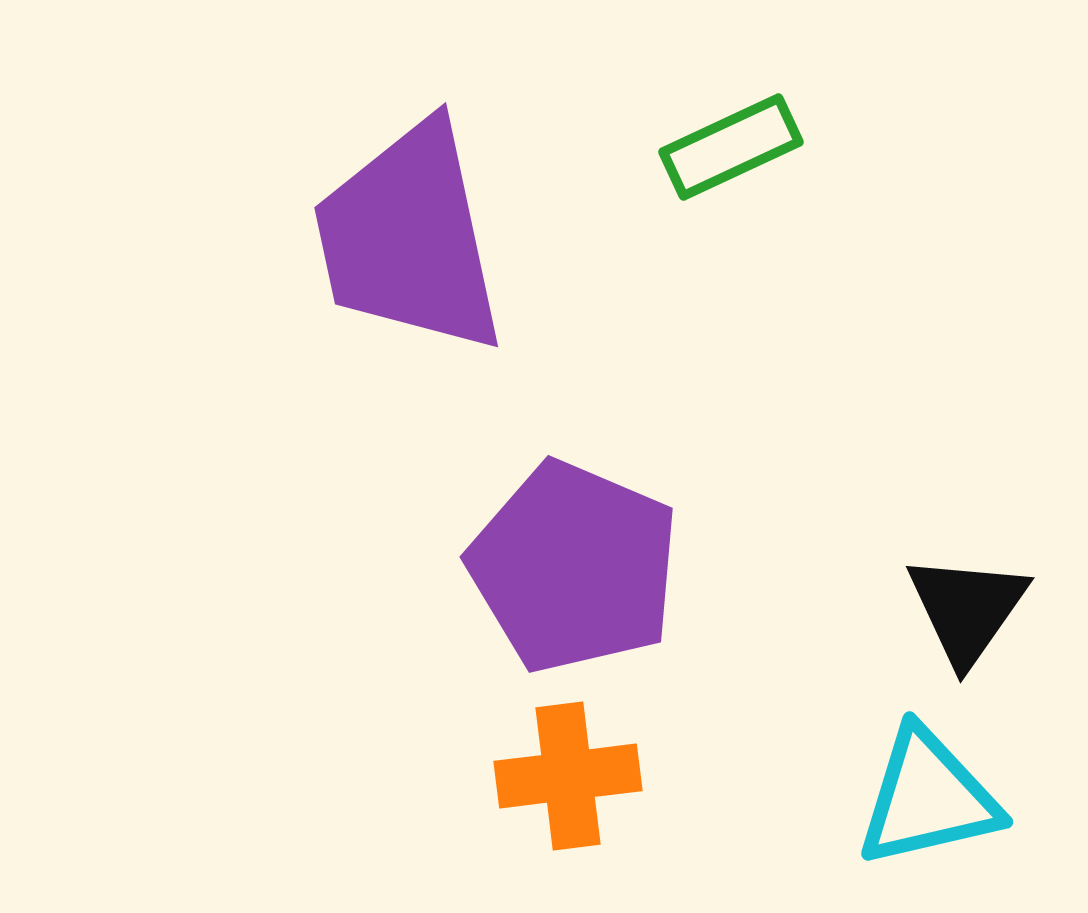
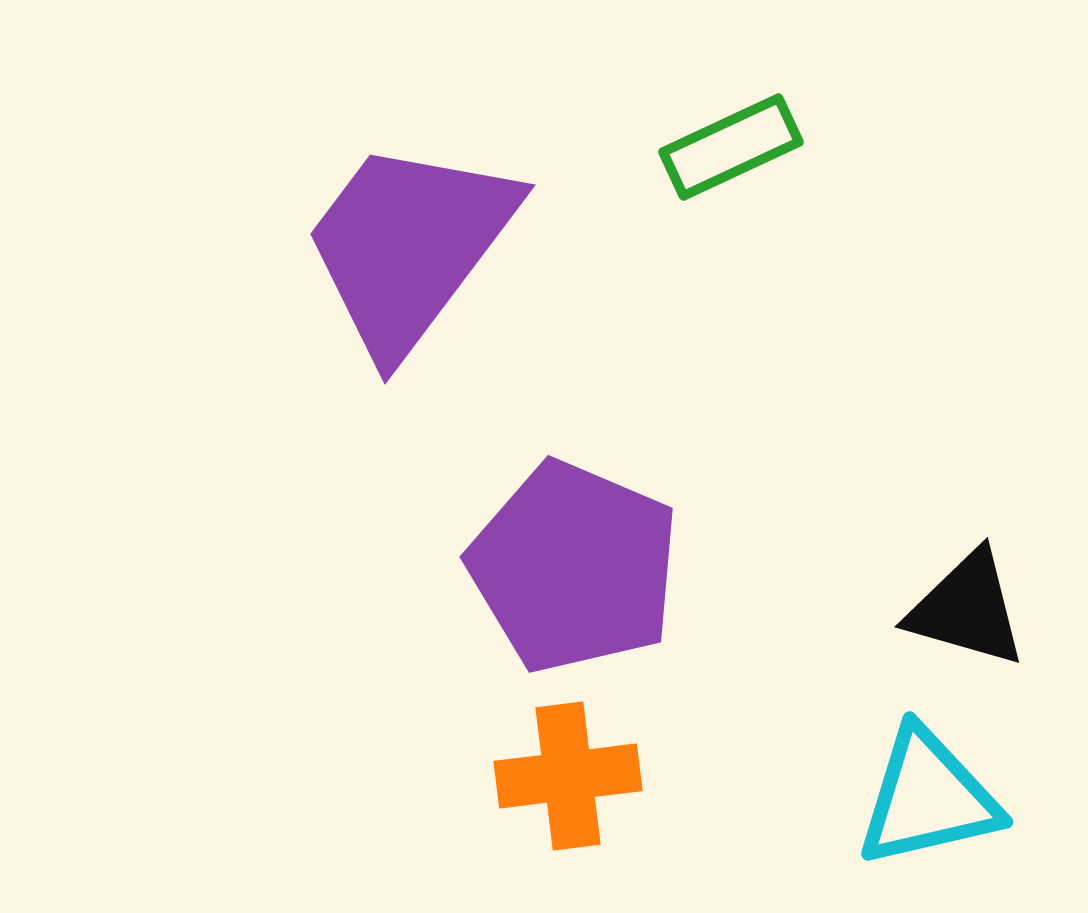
purple trapezoid: moved 8 px down; rotated 49 degrees clockwise
black triangle: rotated 49 degrees counterclockwise
